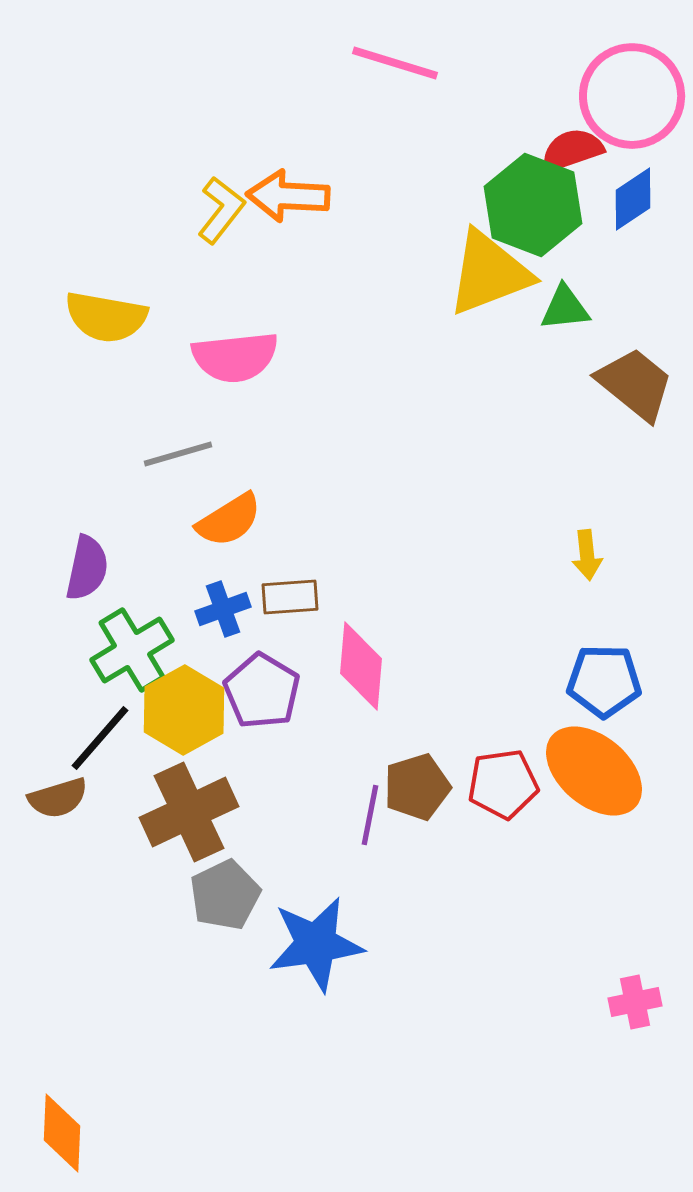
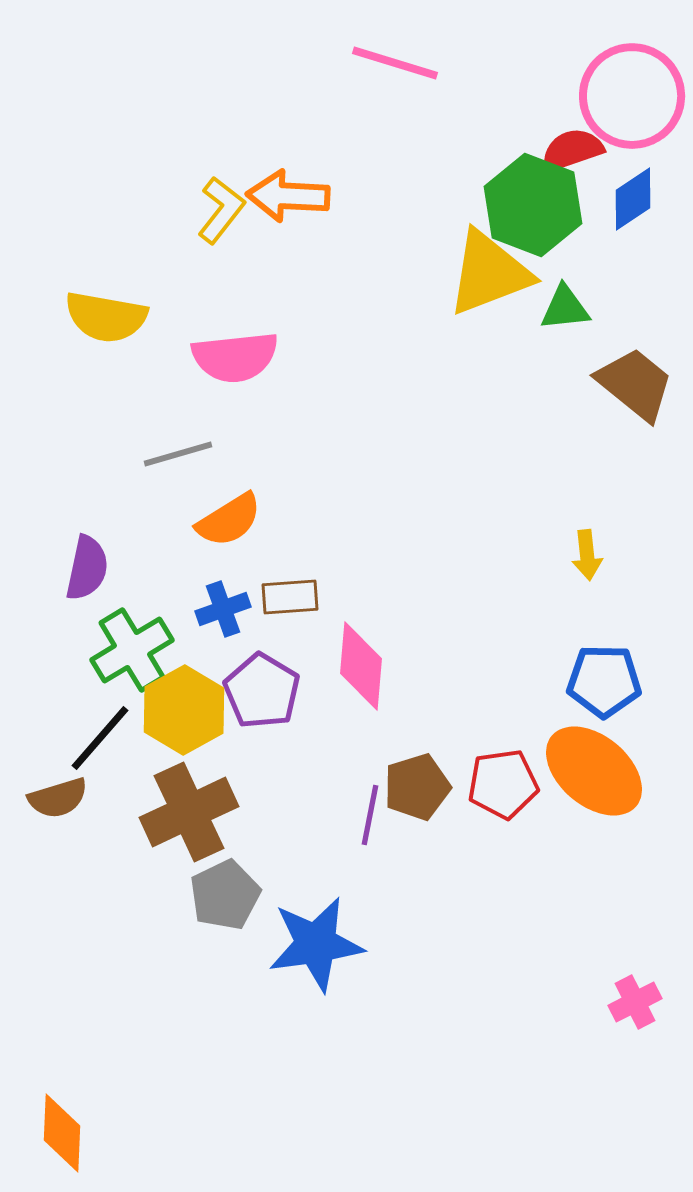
pink cross: rotated 15 degrees counterclockwise
